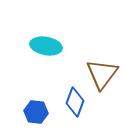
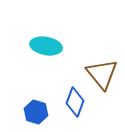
brown triangle: rotated 16 degrees counterclockwise
blue hexagon: rotated 10 degrees clockwise
